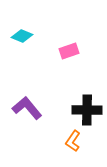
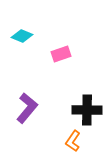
pink rectangle: moved 8 px left, 3 px down
purple L-shape: rotated 80 degrees clockwise
